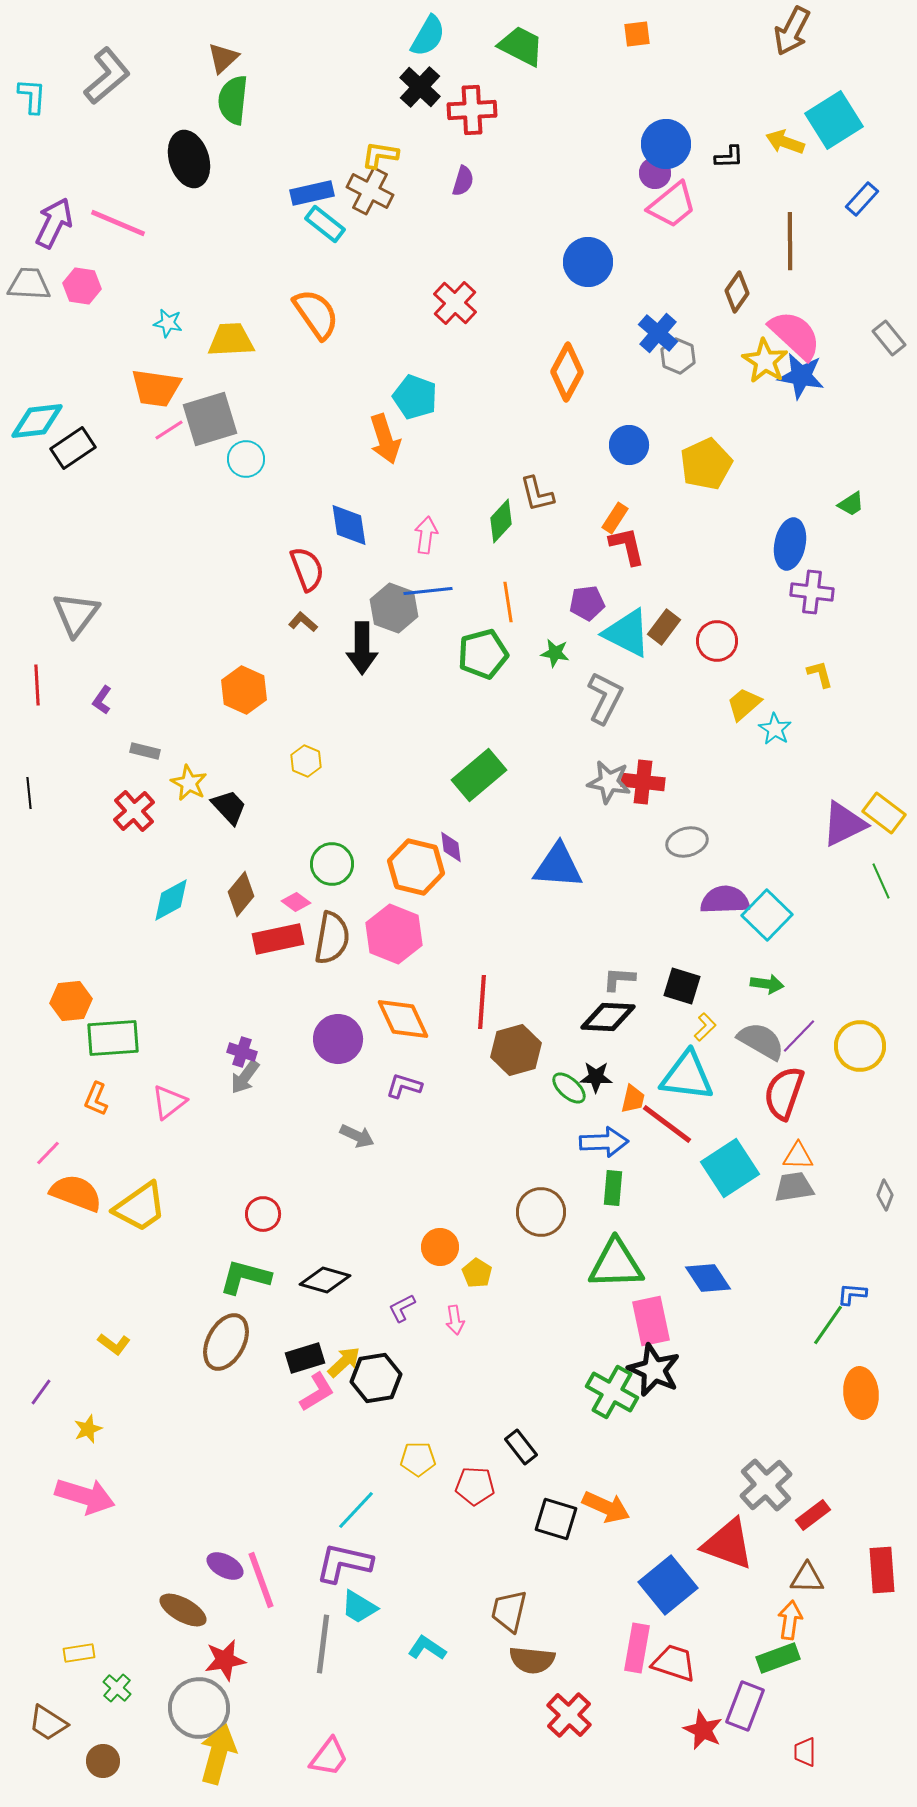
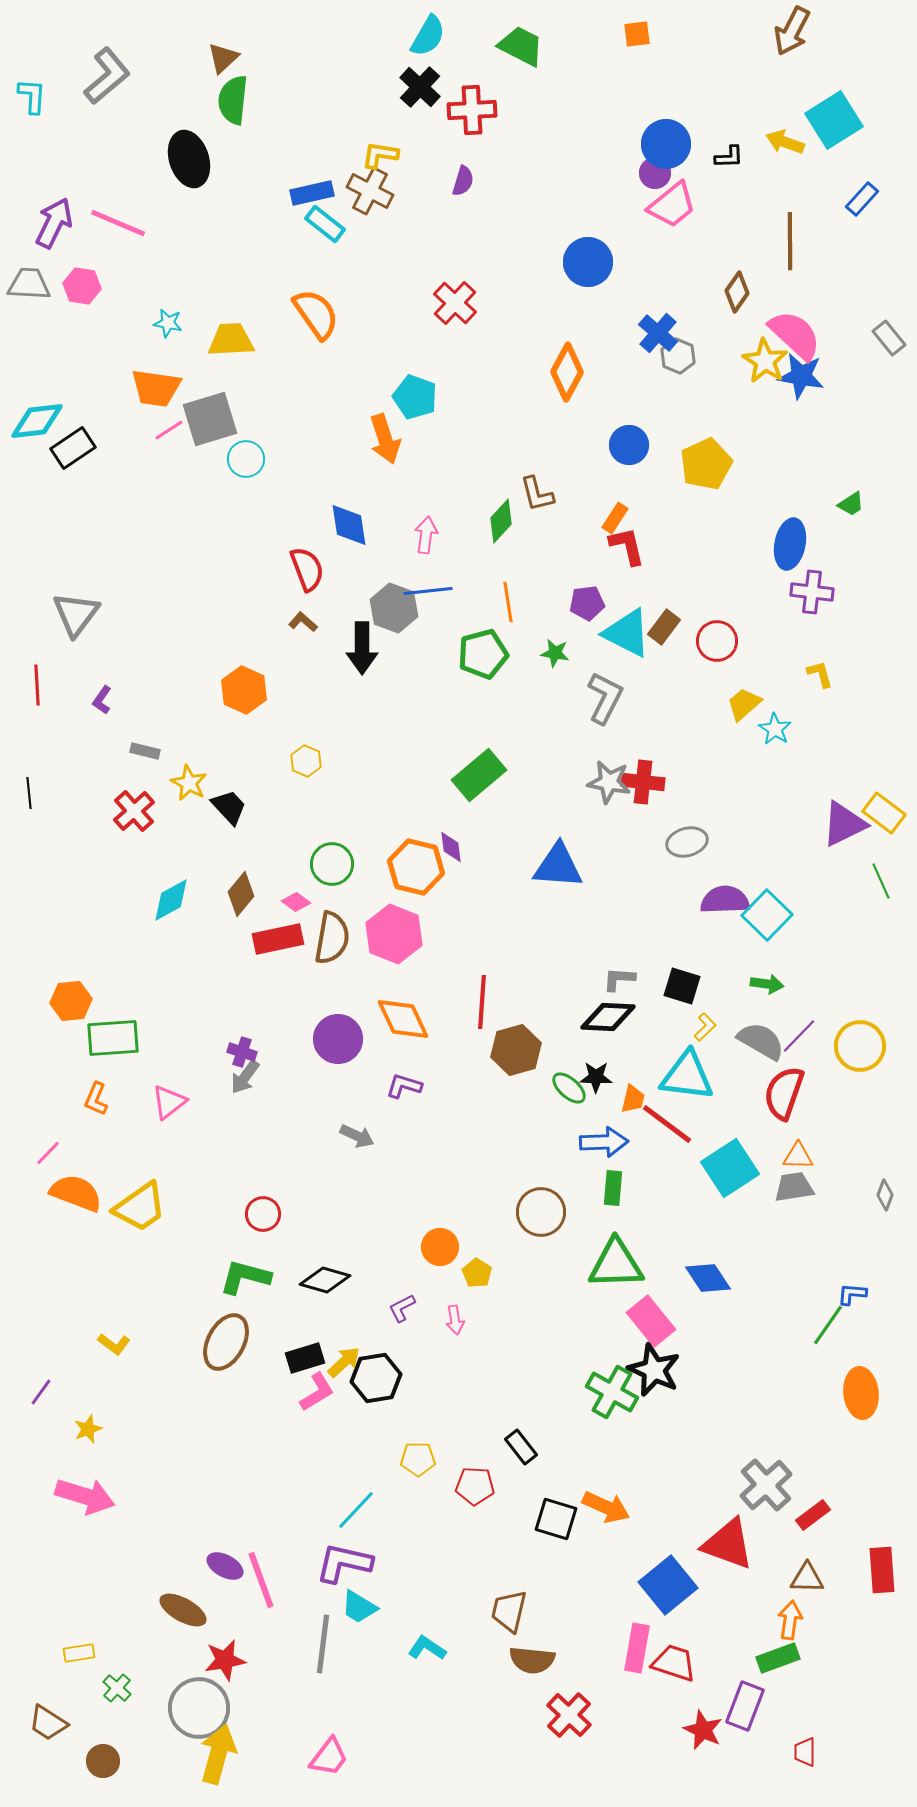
pink rectangle at (651, 1321): rotated 27 degrees counterclockwise
